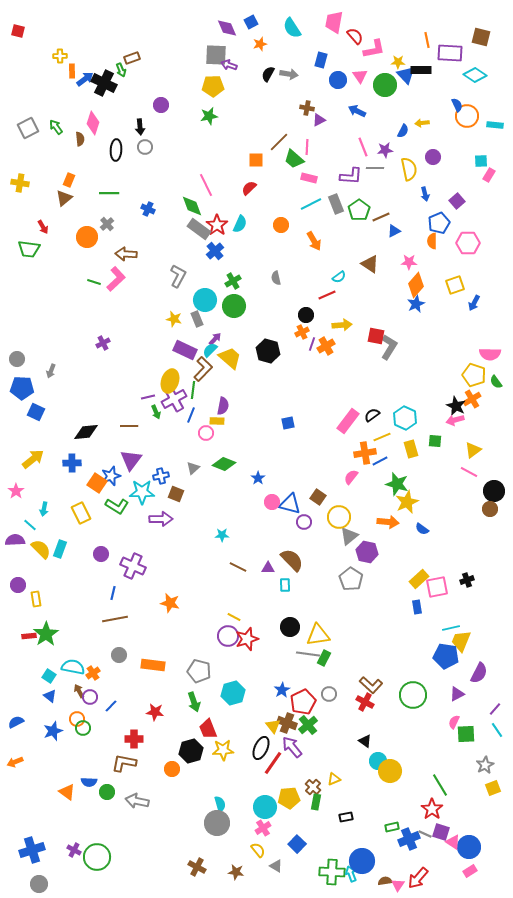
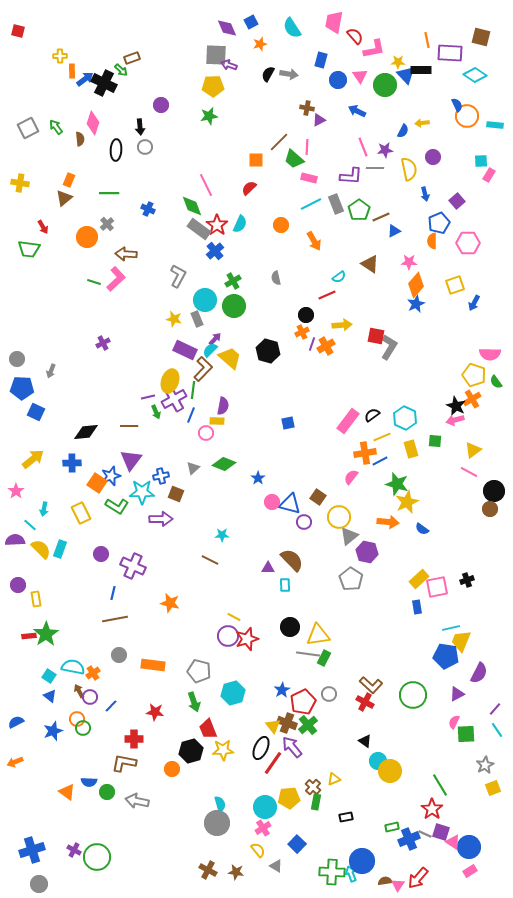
green arrow at (121, 70): rotated 24 degrees counterclockwise
brown line at (238, 567): moved 28 px left, 7 px up
brown cross at (197, 867): moved 11 px right, 3 px down
